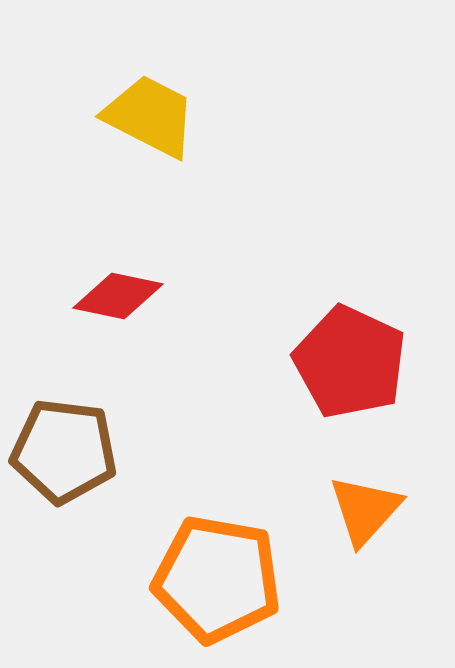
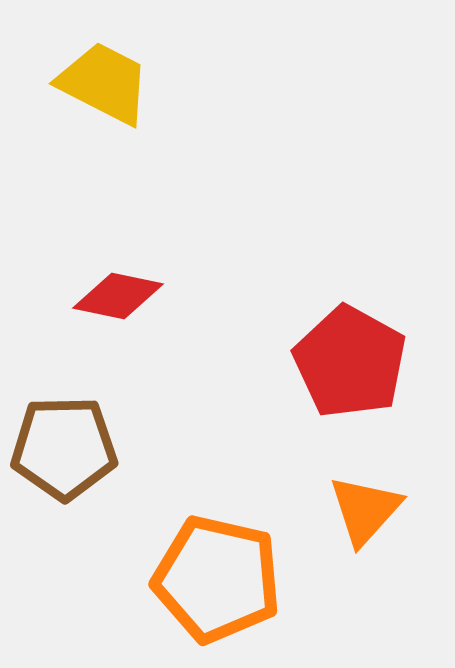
yellow trapezoid: moved 46 px left, 33 px up
red pentagon: rotated 4 degrees clockwise
brown pentagon: moved 3 px up; rotated 8 degrees counterclockwise
orange pentagon: rotated 3 degrees clockwise
